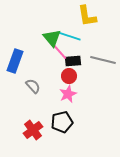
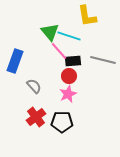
green triangle: moved 2 px left, 6 px up
gray semicircle: moved 1 px right
black pentagon: rotated 15 degrees clockwise
red cross: moved 3 px right, 13 px up
